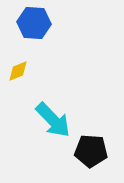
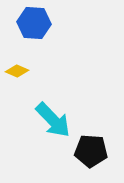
yellow diamond: moved 1 px left; rotated 45 degrees clockwise
